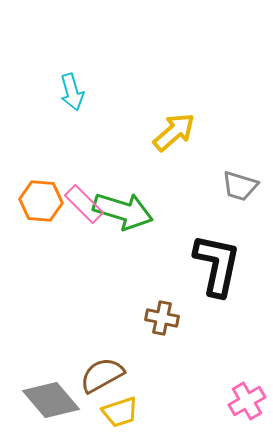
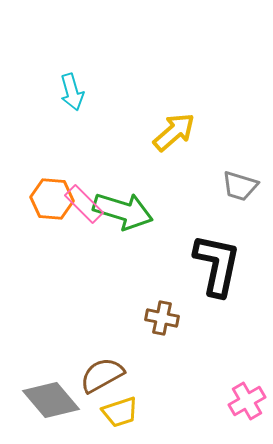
orange hexagon: moved 11 px right, 2 px up
